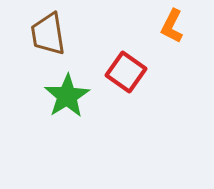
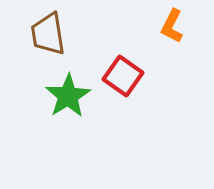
red square: moved 3 px left, 4 px down
green star: moved 1 px right
